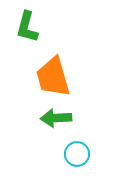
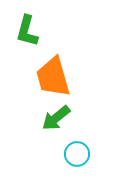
green L-shape: moved 4 px down
green arrow: rotated 36 degrees counterclockwise
